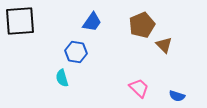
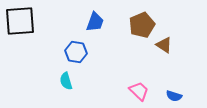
blue trapezoid: moved 3 px right; rotated 15 degrees counterclockwise
brown triangle: rotated 12 degrees counterclockwise
cyan semicircle: moved 4 px right, 3 px down
pink trapezoid: moved 3 px down
blue semicircle: moved 3 px left
